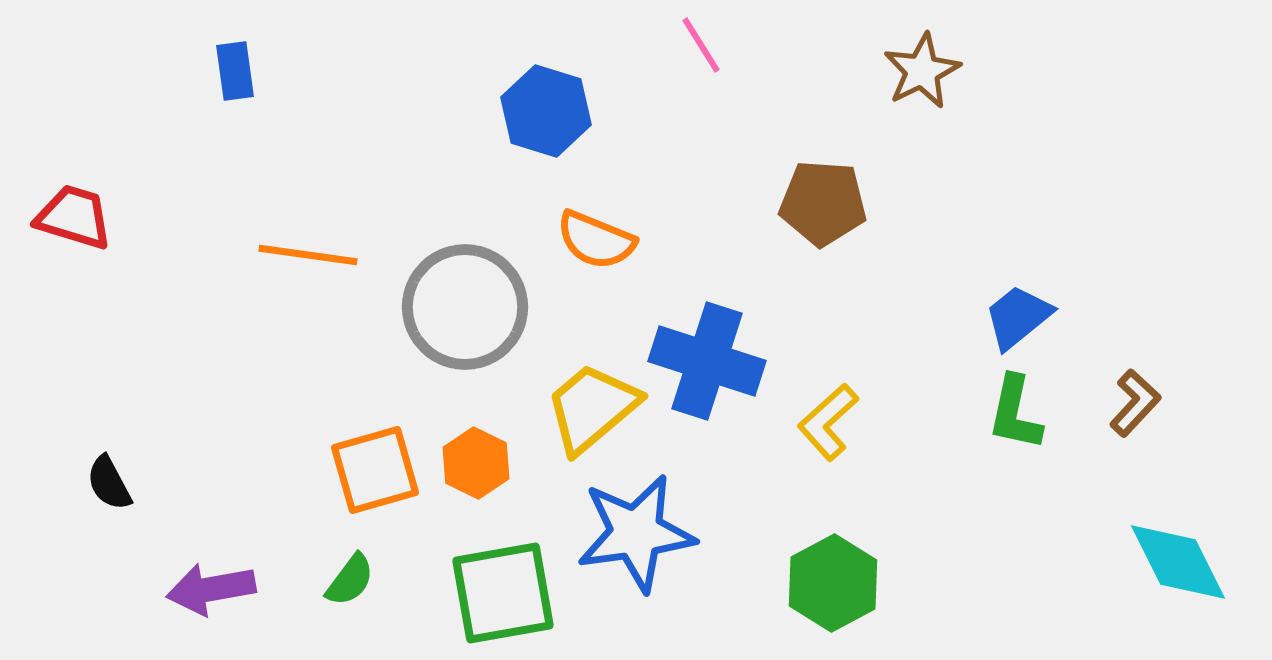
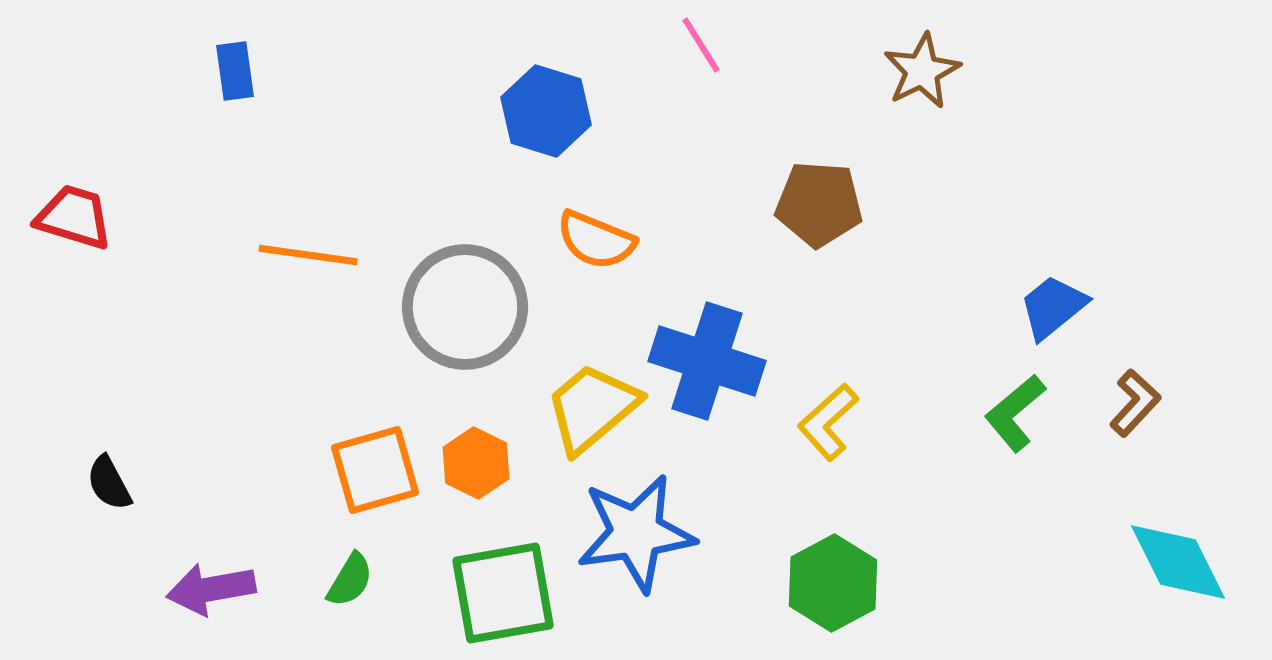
brown pentagon: moved 4 px left, 1 px down
blue trapezoid: moved 35 px right, 10 px up
green L-shape: rotated 38 degrees clockwise
green semicircle: rotated 6 degrees counterclockwise
